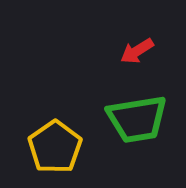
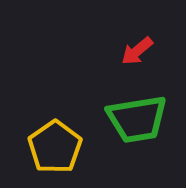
red arrow: rotated 8 degrees counterclockwise
